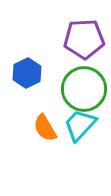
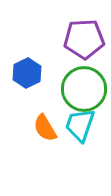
cyan trapezoid: rotated 24 degrees counterclockwise
